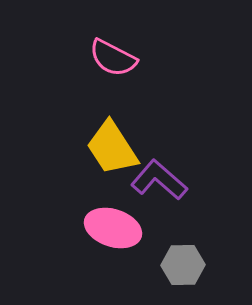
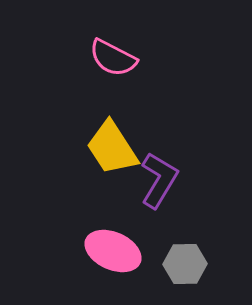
purple L-shape: rotated 80 degrees clockwise
pink ellipse: moved 23 px down; rotated 6 degrees clockwise
gray hexagon: moved 2 px right, 1 px up
